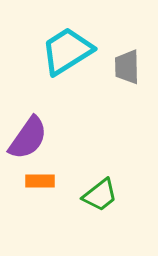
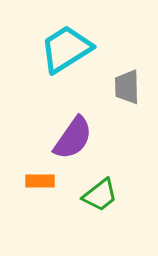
cyan trapezoid: moved 1 px left, 2 px up
gray trapezoid: moved 20 px down
purple semicircle: moved 45 px right
